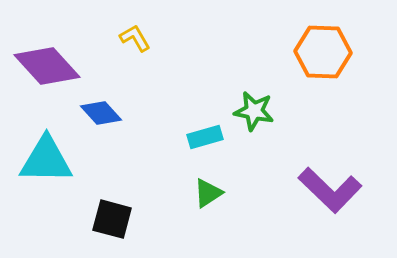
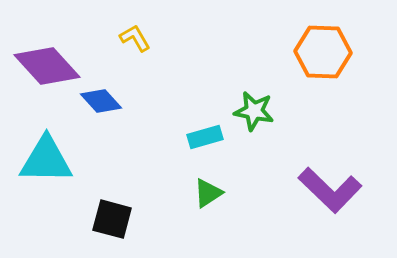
blue diamond: moved 12 px up
